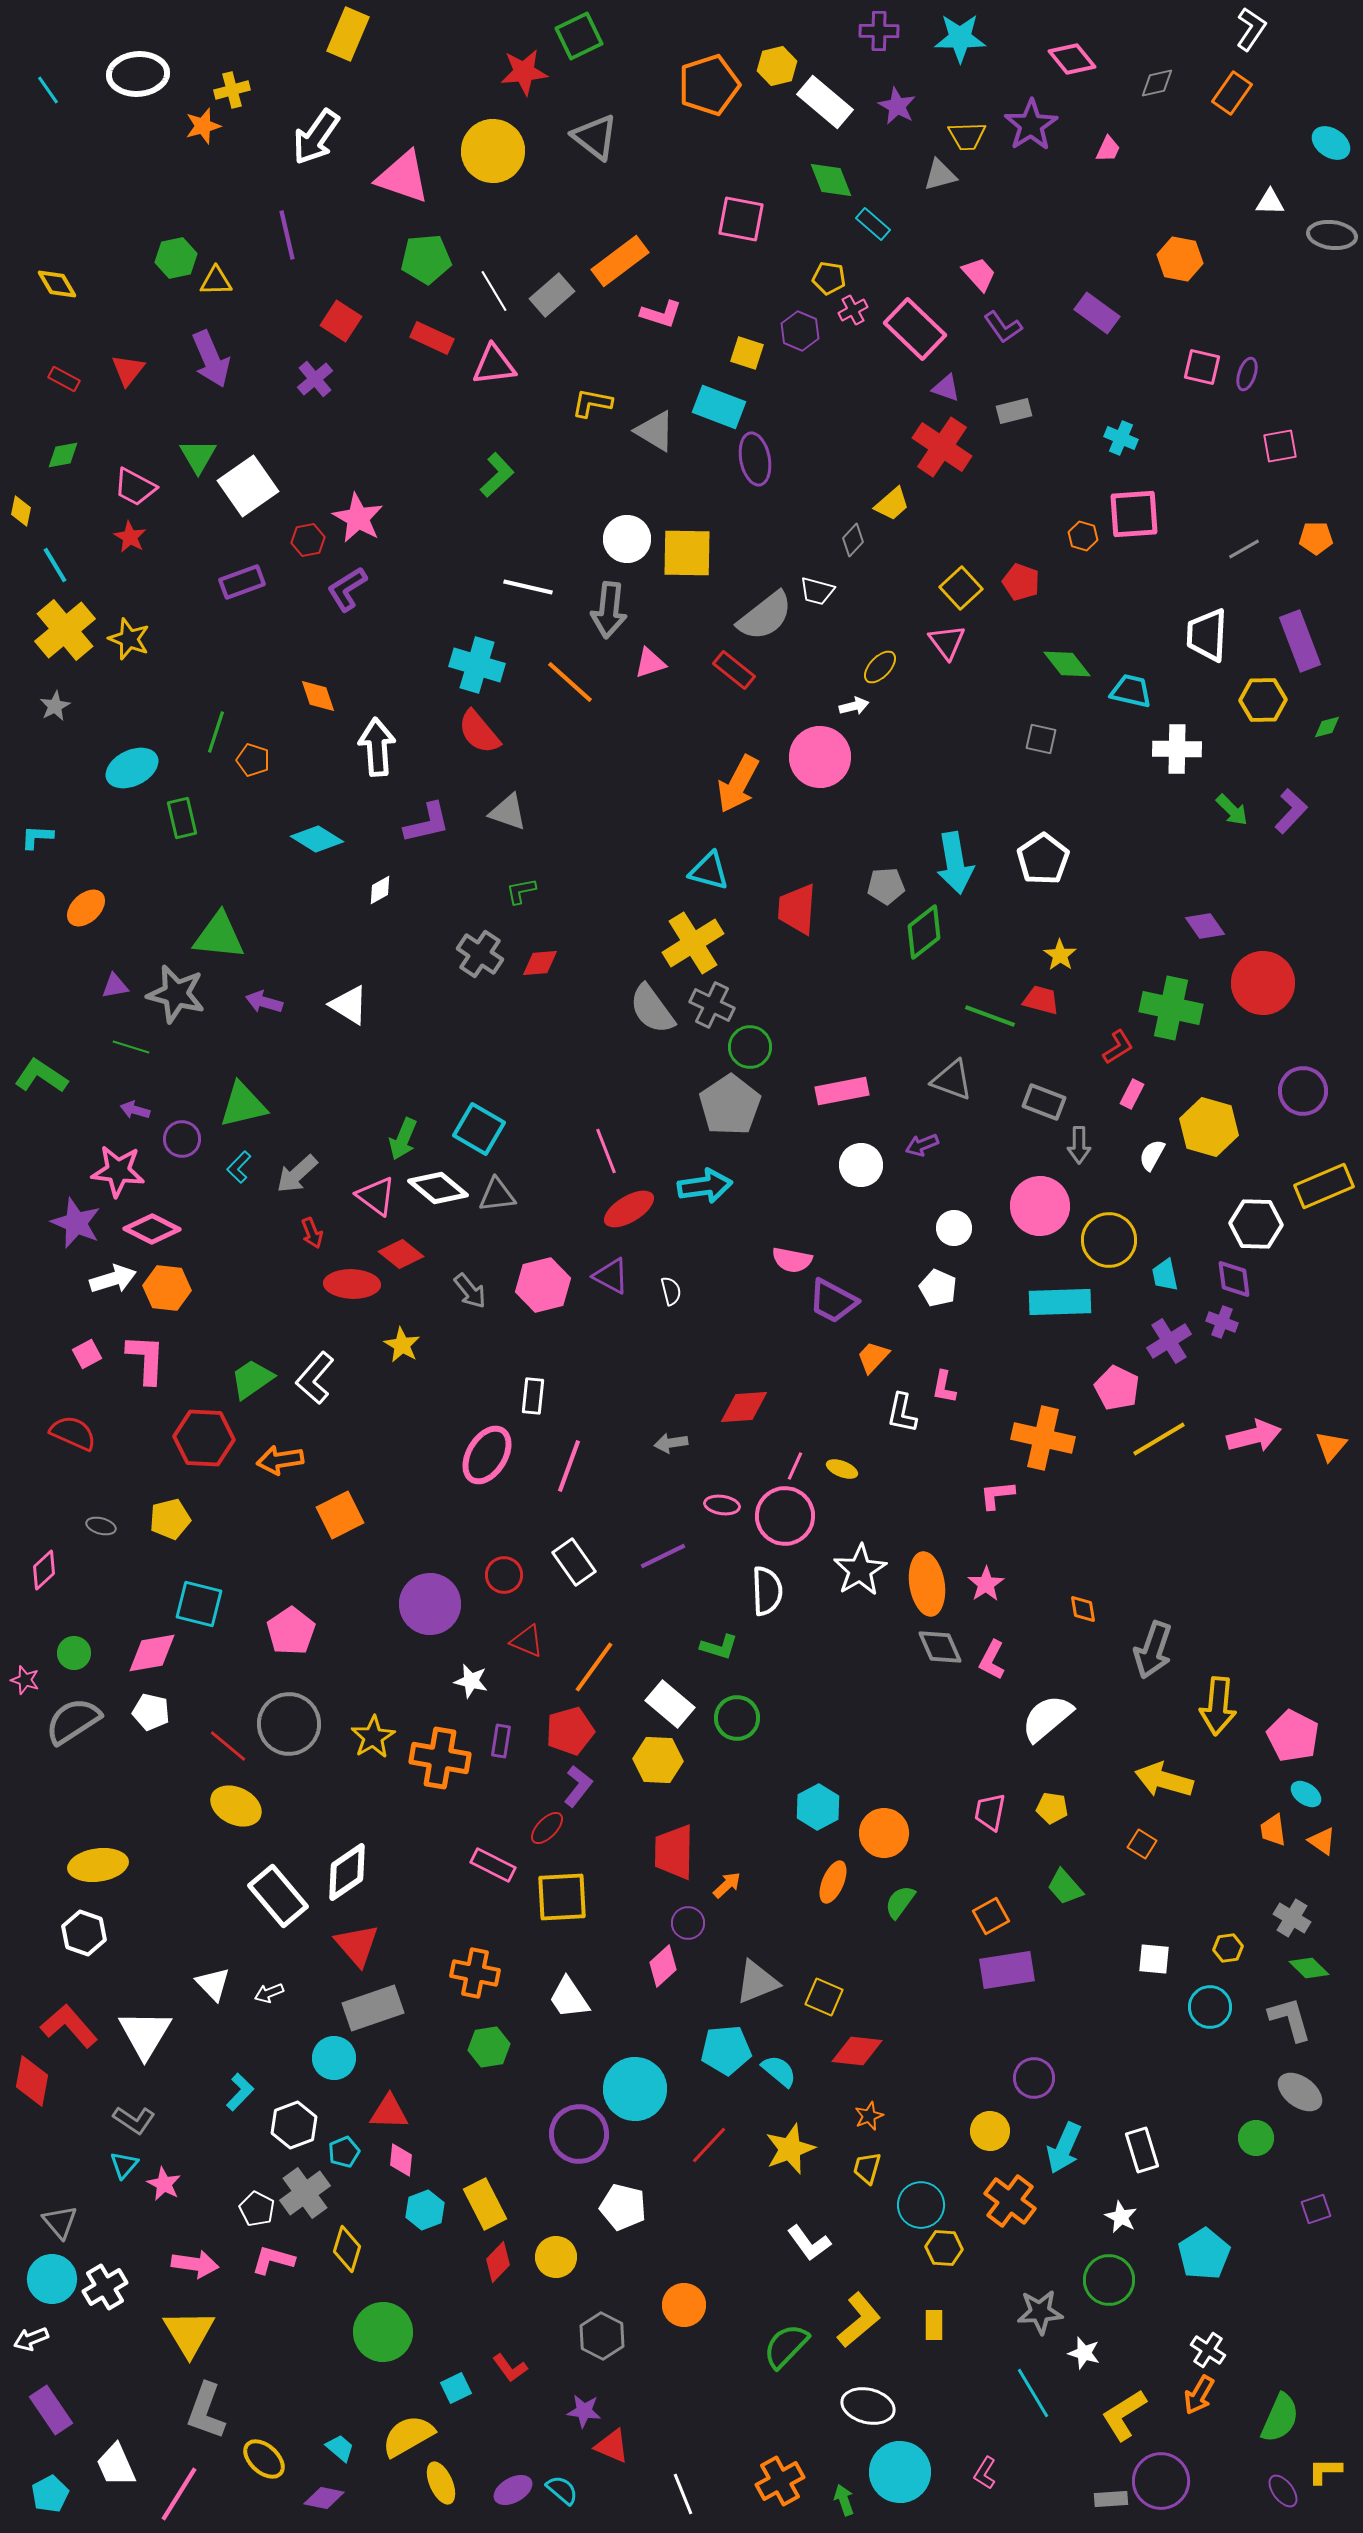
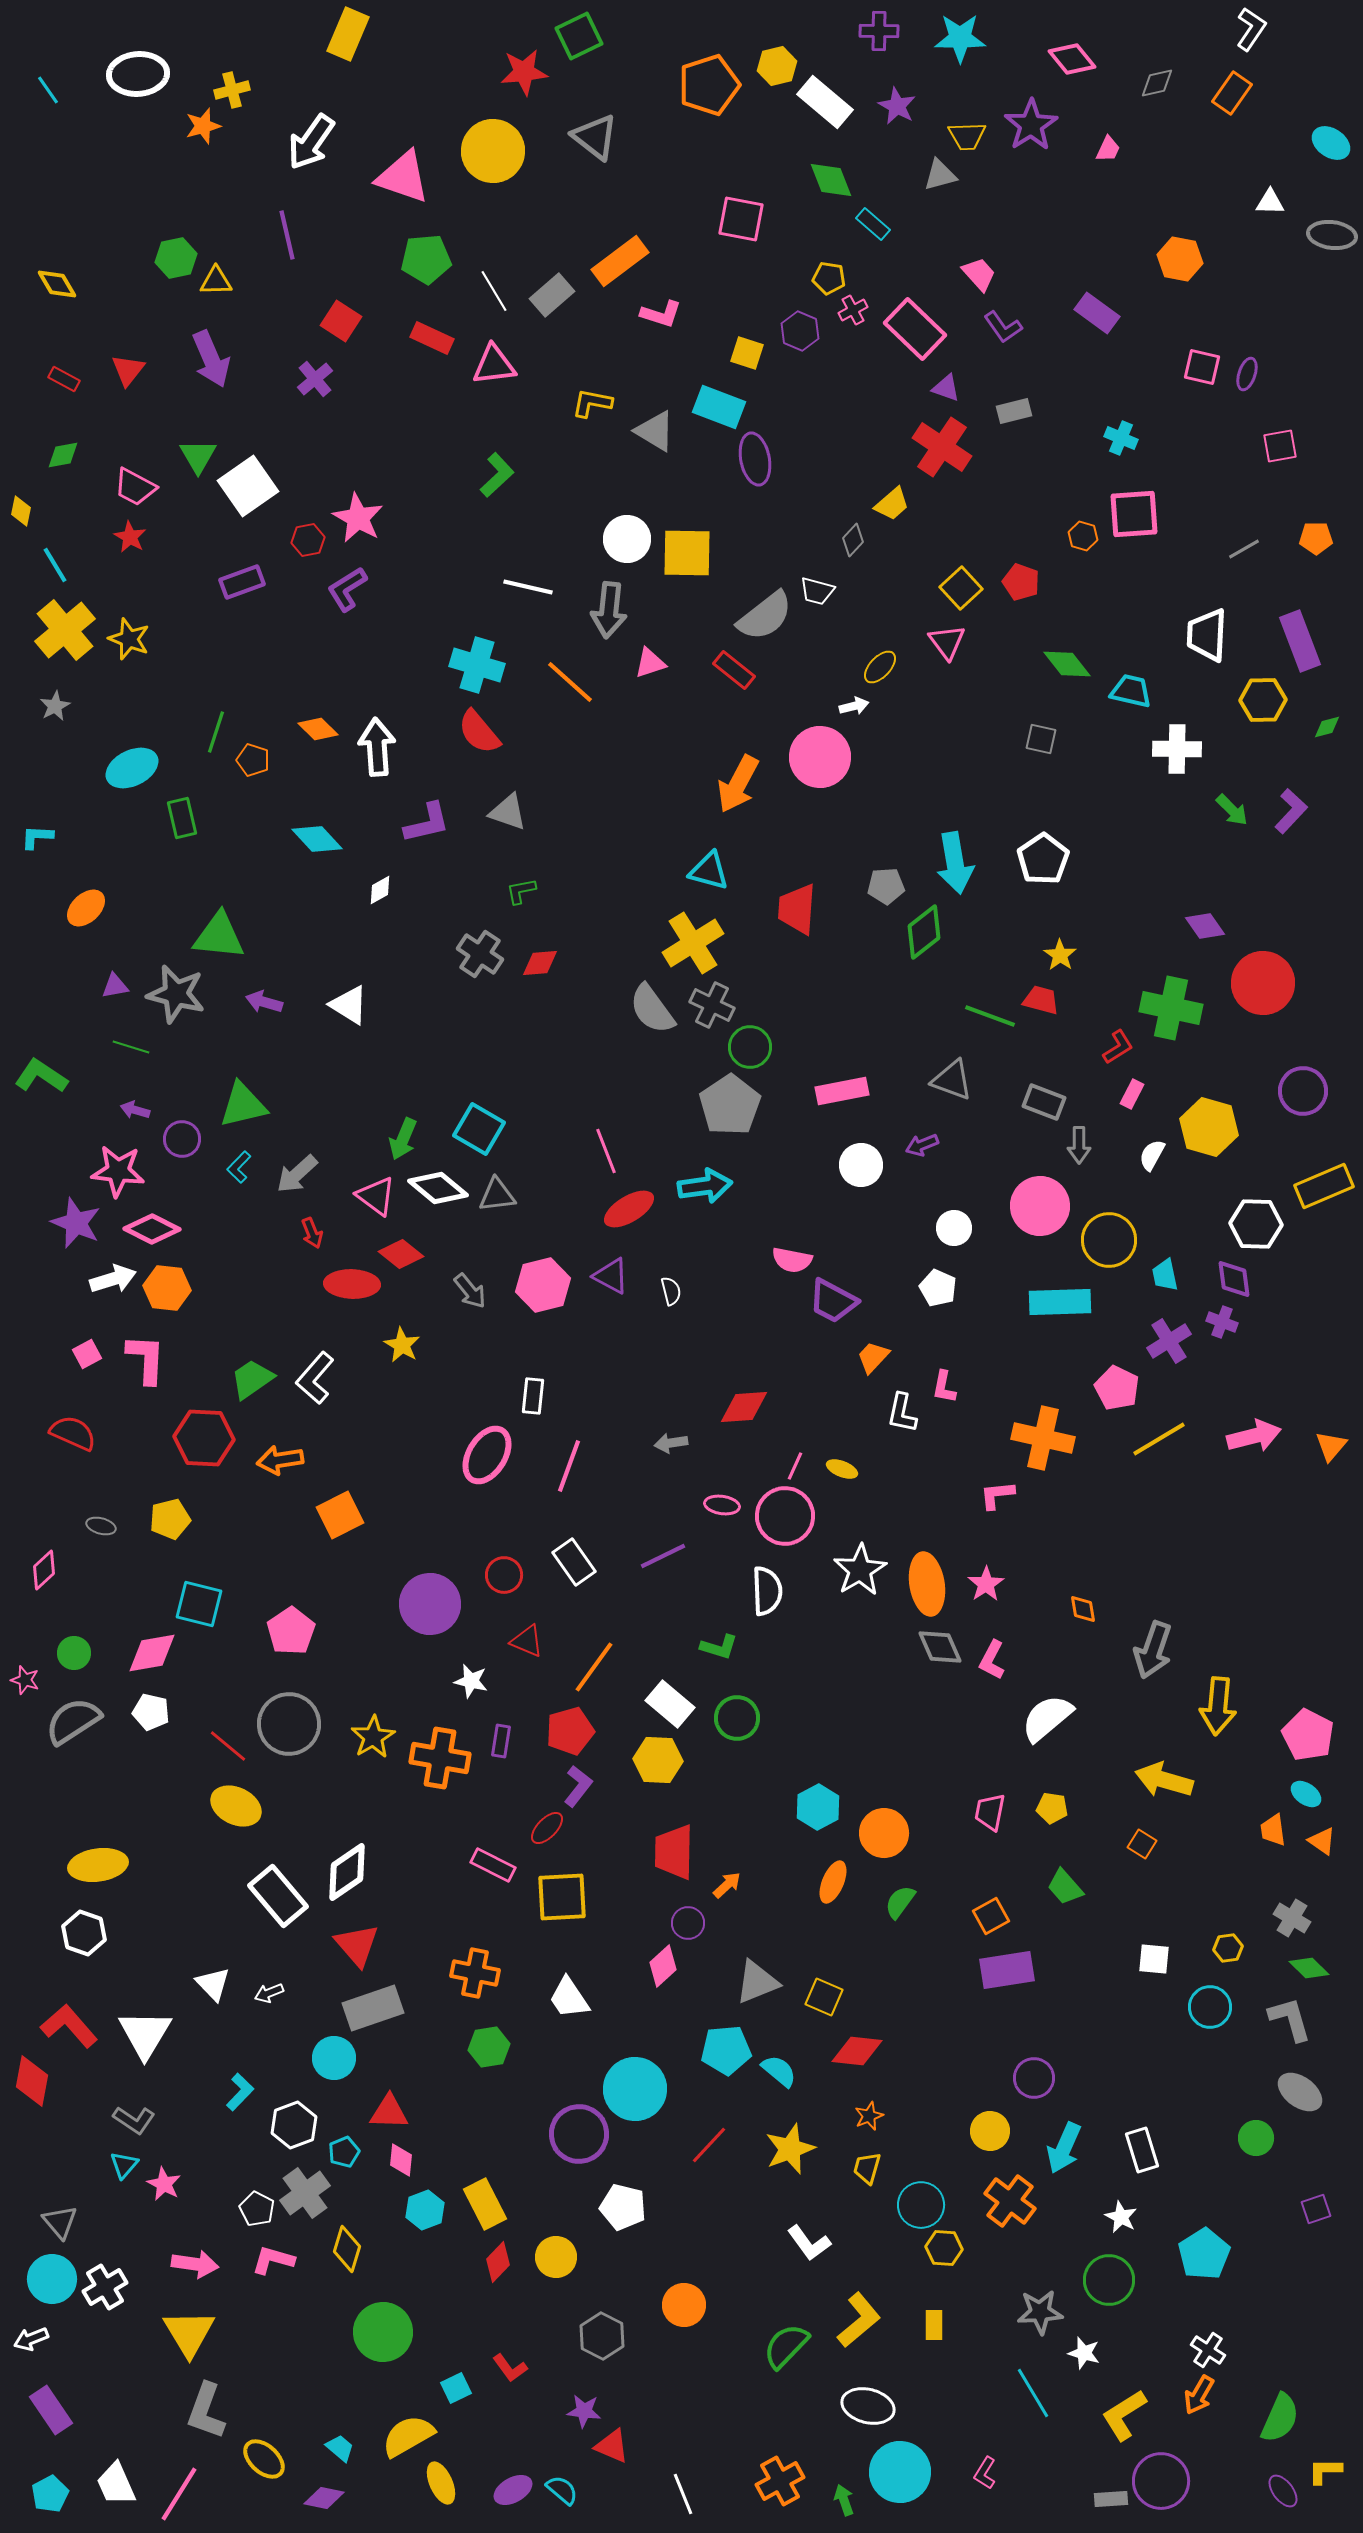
white arrow at (316, 137): moved 5 px left, 5 px down
orange diamond at (318, 696): moved 33 px down; rotated 27 degrees counterclockwise
cyan diamond at (317, 839): rotated 15 degrees clockwise
pink pentagon at (1293, 1736): moved 15 px right, 1 px up
white trapezoid at (116, 2465): moved 19 px down
